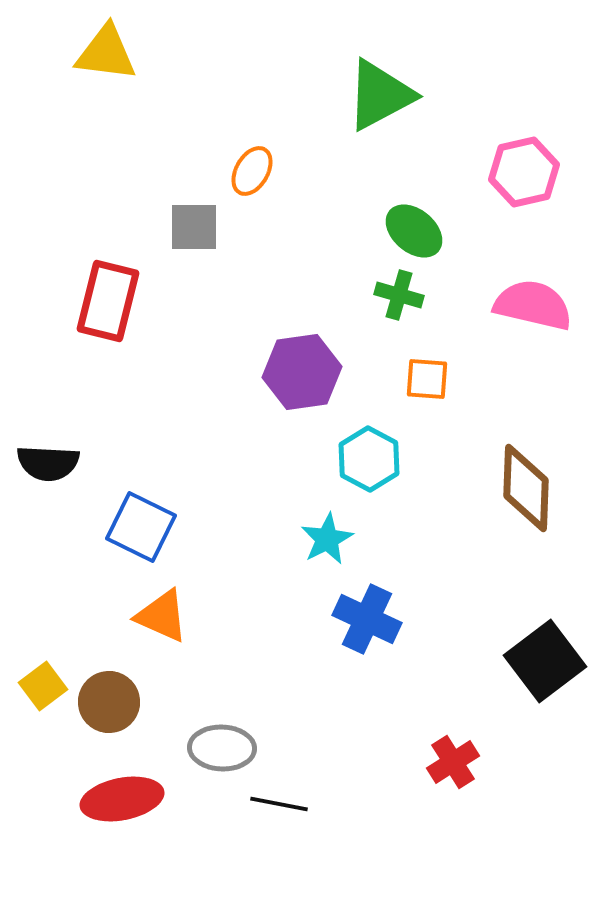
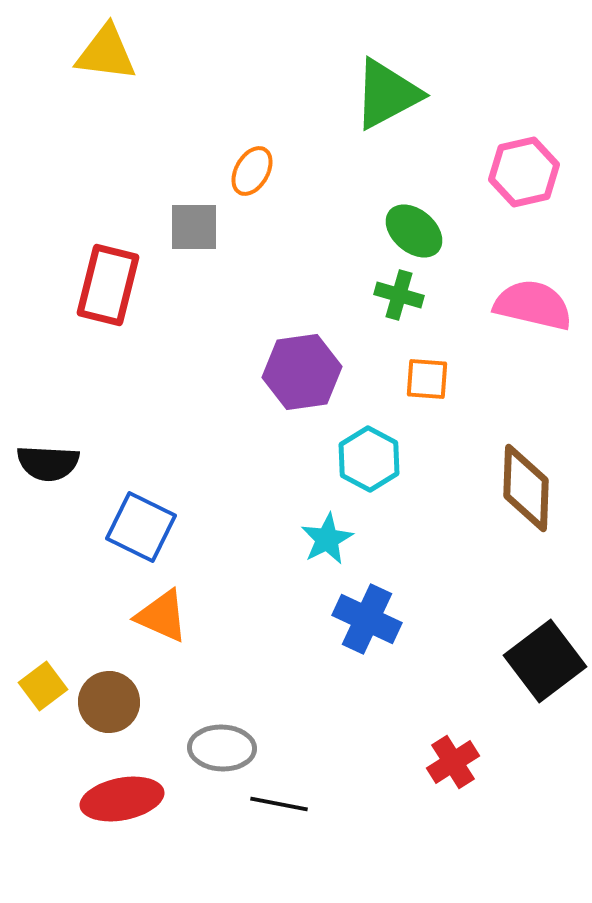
green triangle: moved 7 px right, 1 px up
red rectangle: moved 16 px up
